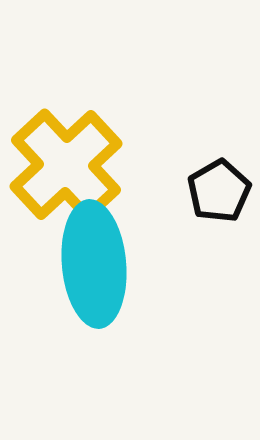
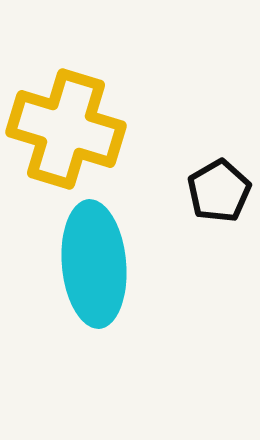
yellow cross: moved 36 px up; rotated 30 degrees counterclockwise
